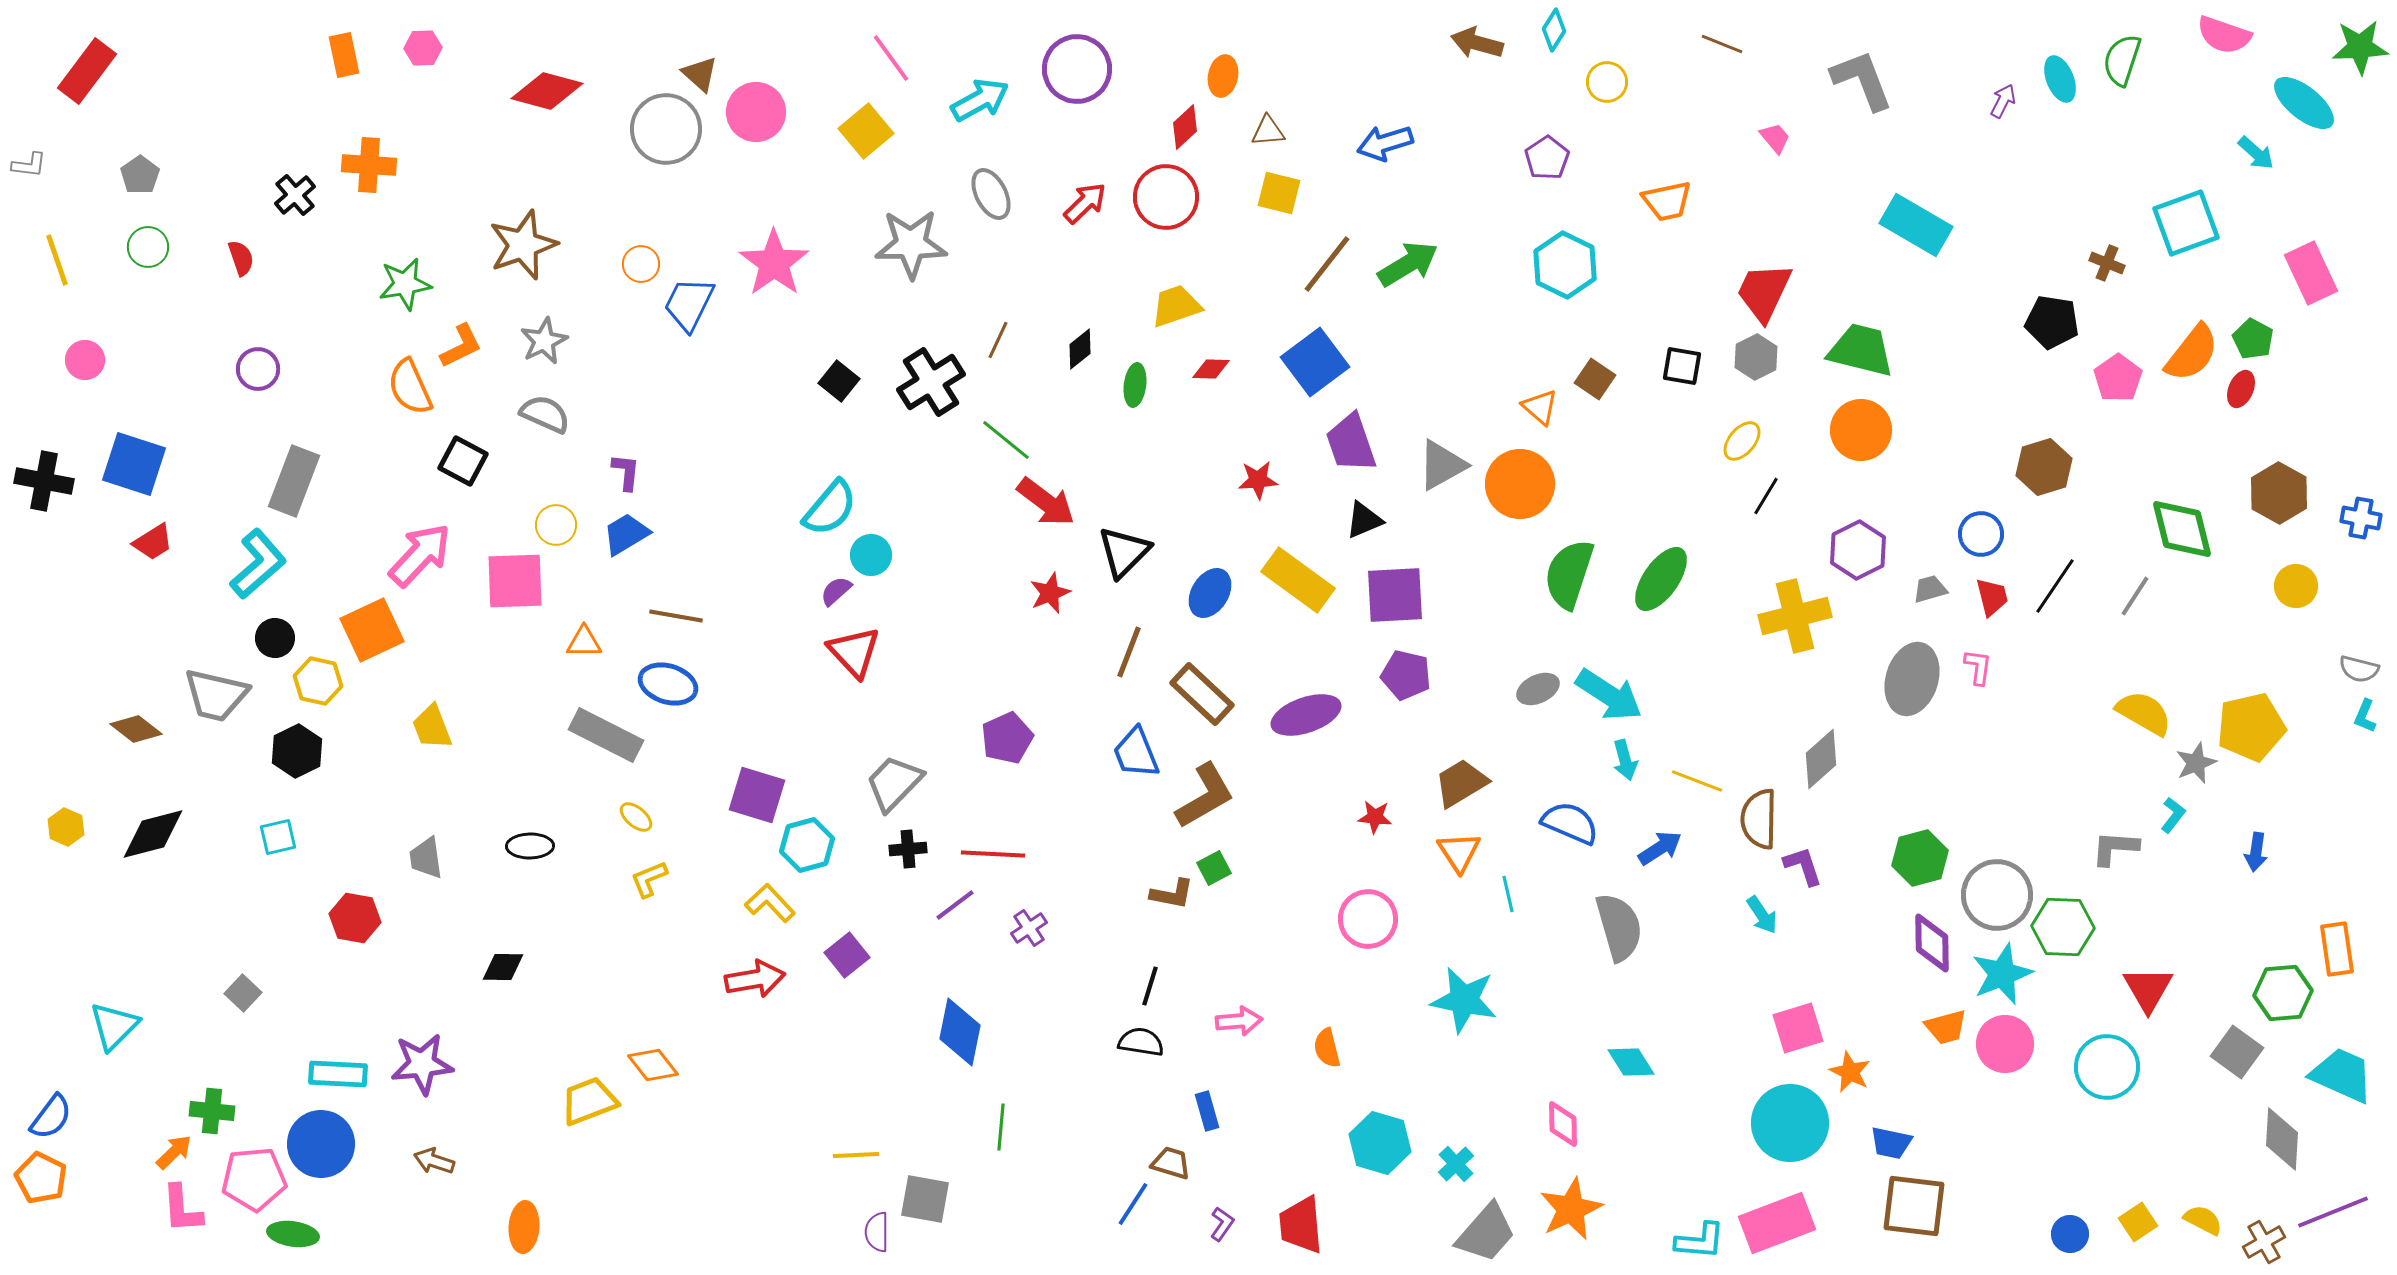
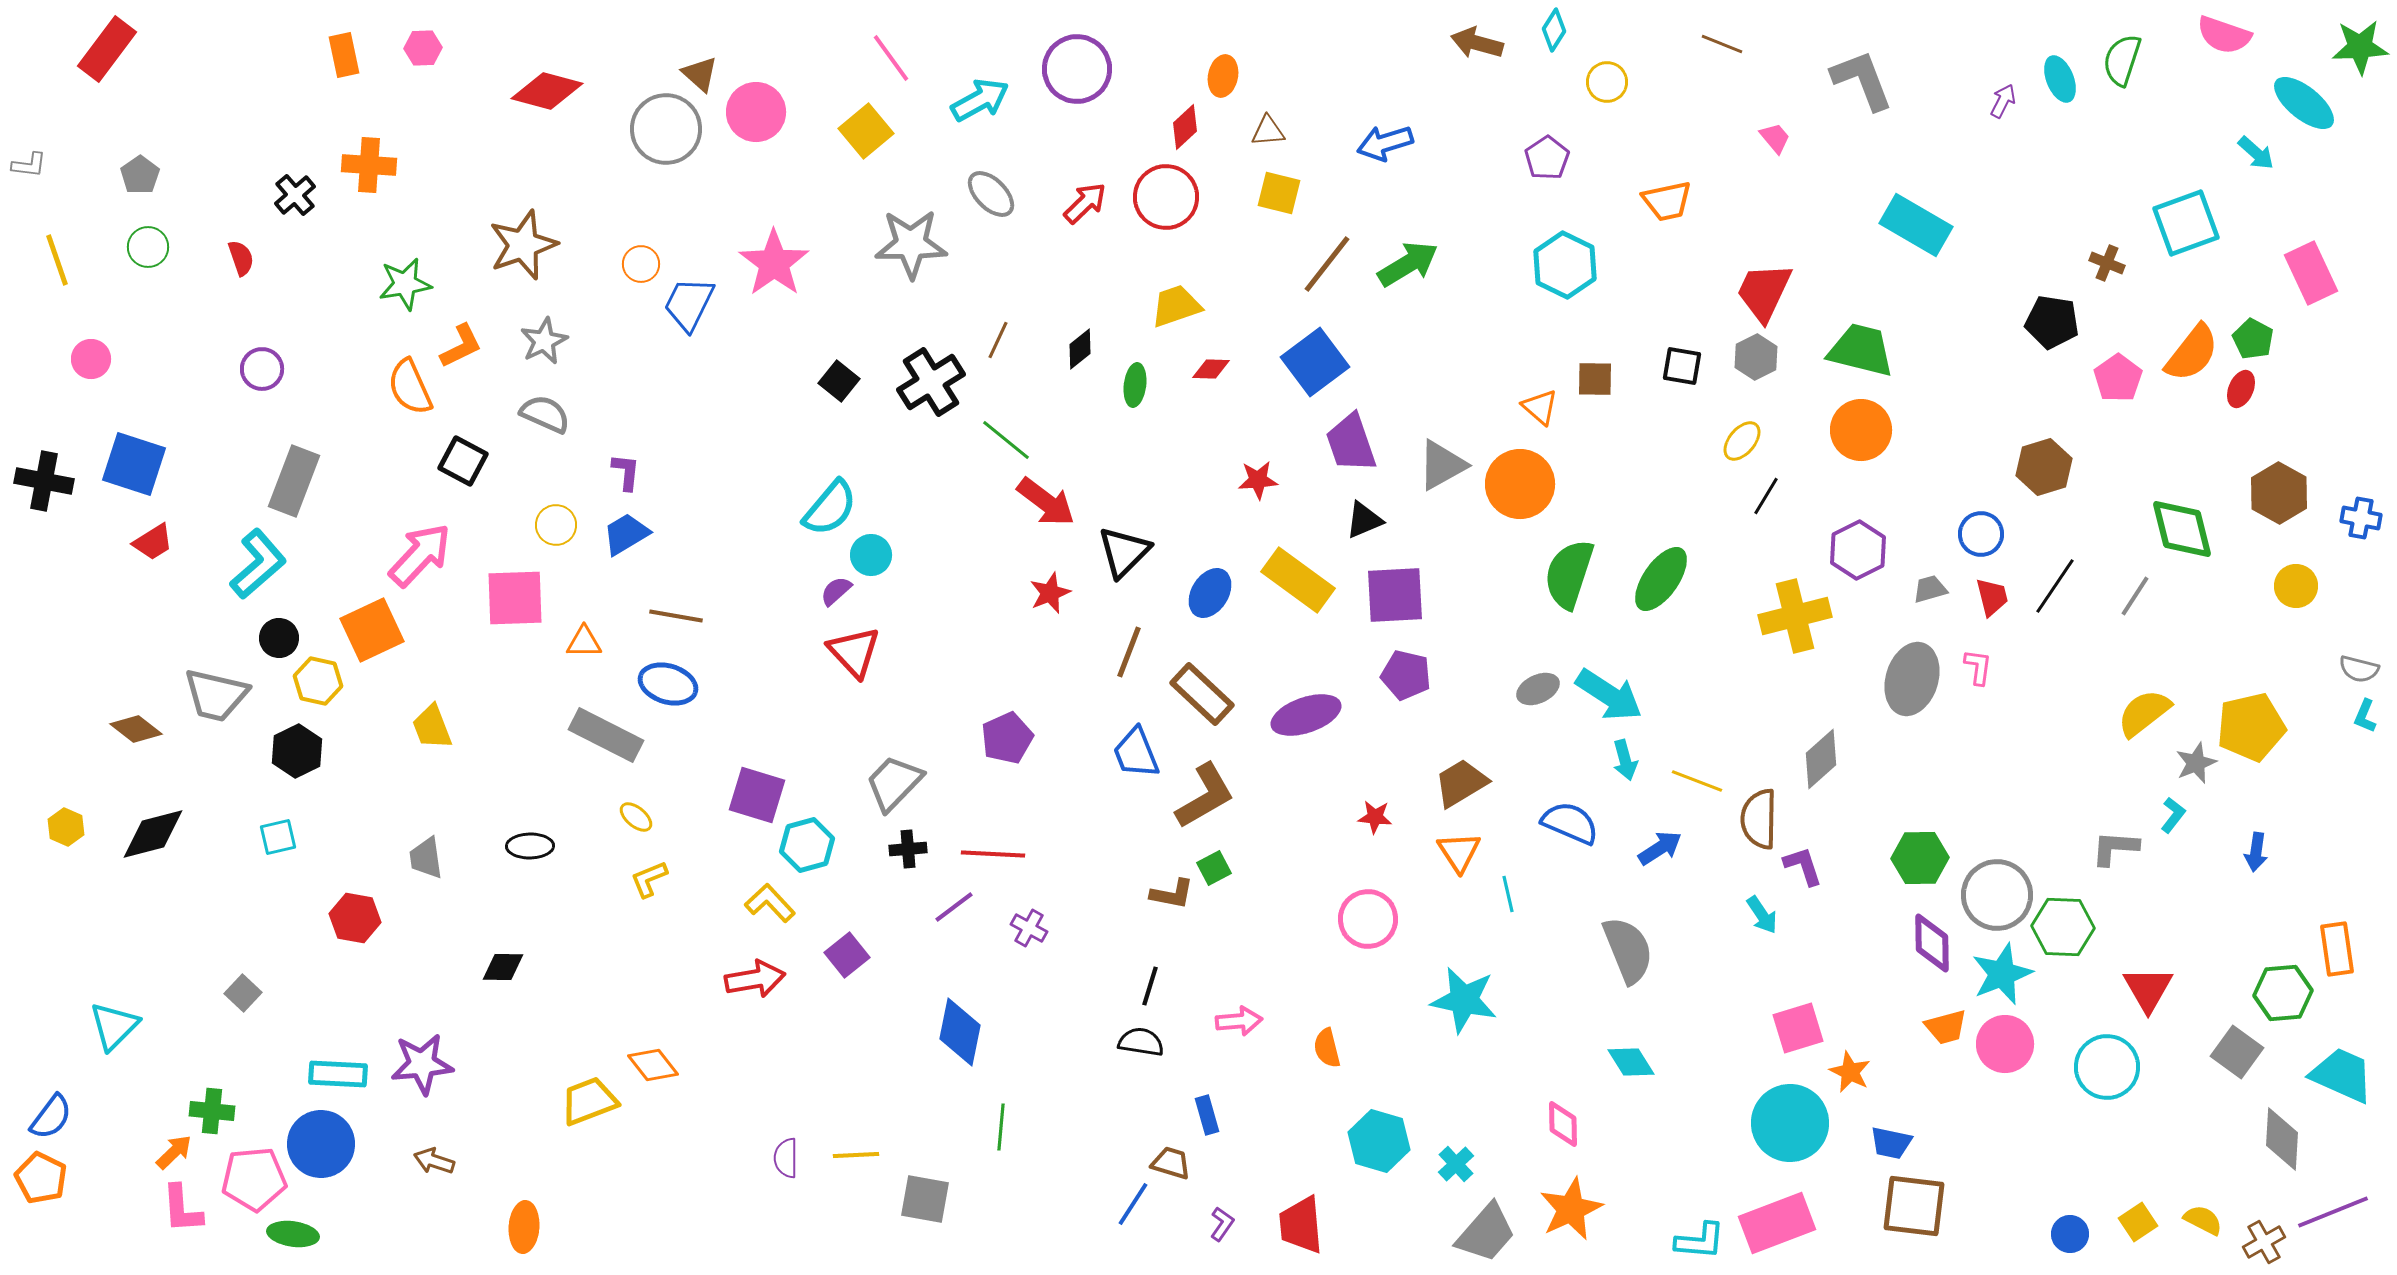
red rectangle at (87, 71): moved 20 px right, 22 px up
gray ellipse at (991, 194): rotated 18 degrees counterclockwise
pink circle at (85, 360): moved 6 px right, 1 px up
purple circle at (258, 369): moved 4 px right
brown square at (1595, 379): rotated 33 degrees counterclockwise
pink square at (515, 581): moved 17 px down
black circle at (275, 638): moved 4 px right
yellow semicircle at (2144, 713): rotated 68 degrees counterclockwise
green hexagon at (1920, 858): rotated 14 degrees clockwise
purple line at (955, 905): moved 1 px left, 2 px down
gray semicircle at (1619, 927): moved 9 px right, 23 px down; rotated 6 degrees counterclockwise
purple cross at (1029, 928): rotated 27 degrees counterclockwise
blue rectangle at (1207, 1111): moved 4 px down
cyan hexagon at (1380, 1143): moved 1 px left, 2 px up
purple semicircle at (877, 1232): moved 91 px left, 74 px up
